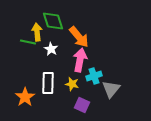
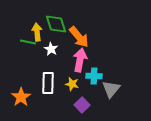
green diamond: moved 3 px right, 3 px down
cyan cross: rotated 21 degrees clockwise
orange star: moved 4 px left
purple square: rotated 21 degrees clockwise
